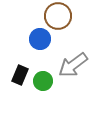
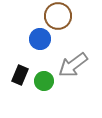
green circle: moved 1 px right
